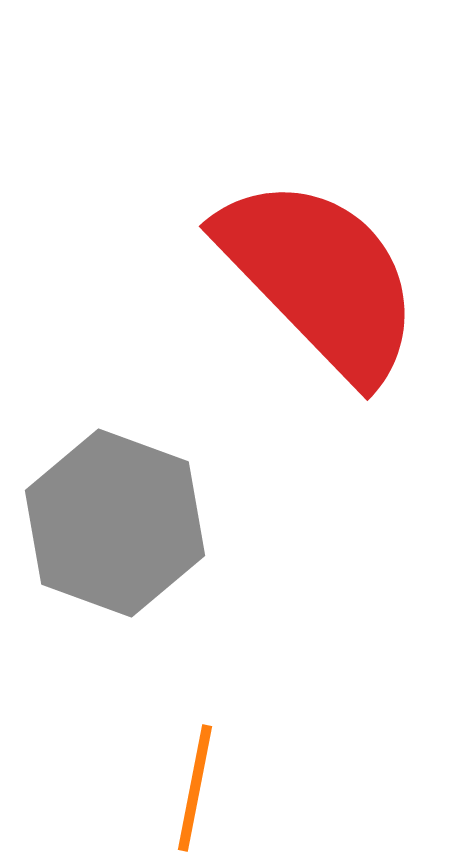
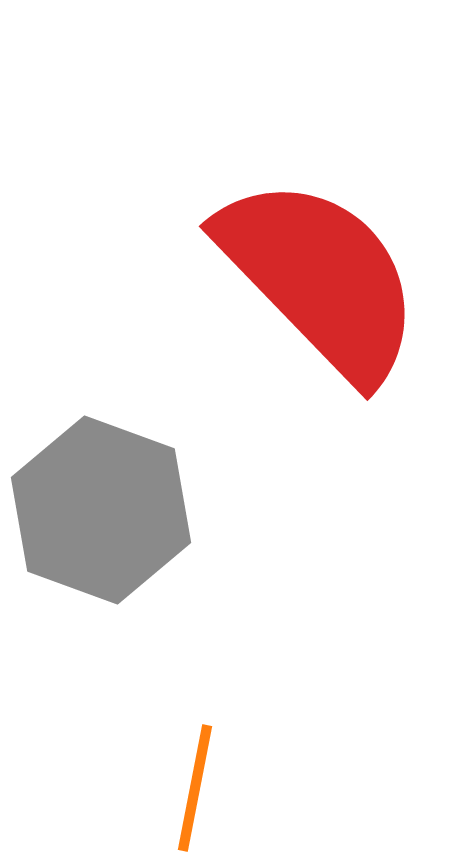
gray hexagon: moved 14 px left, 13 px up
